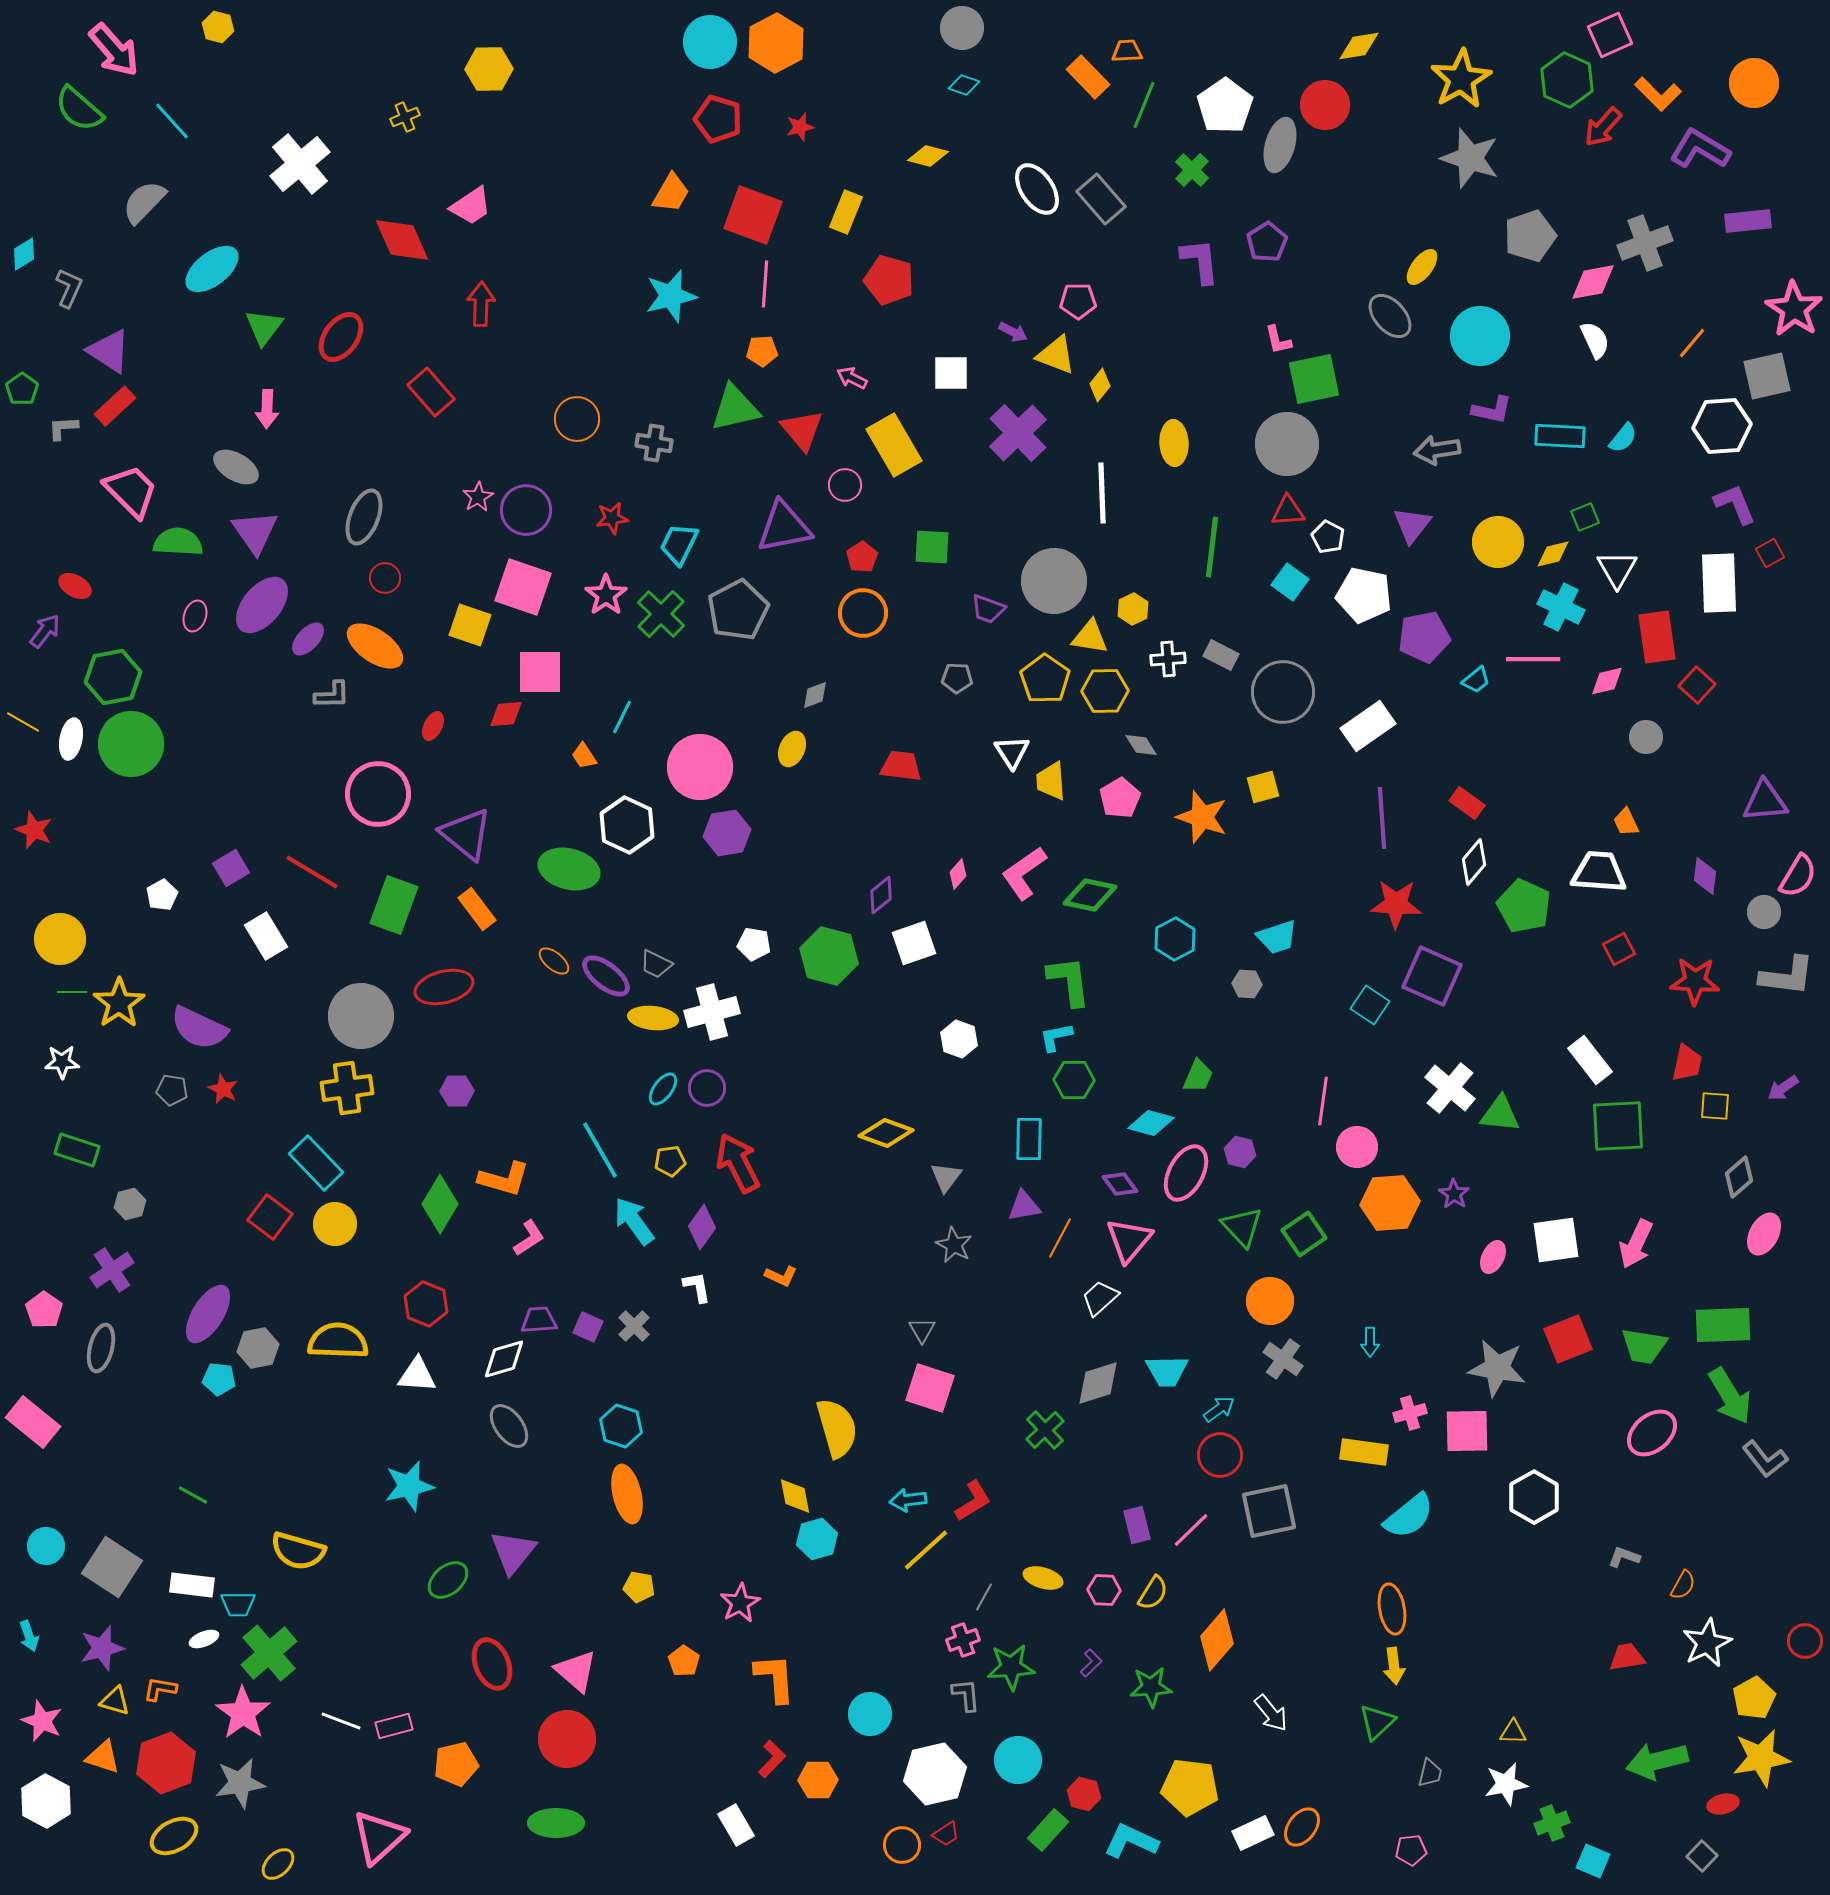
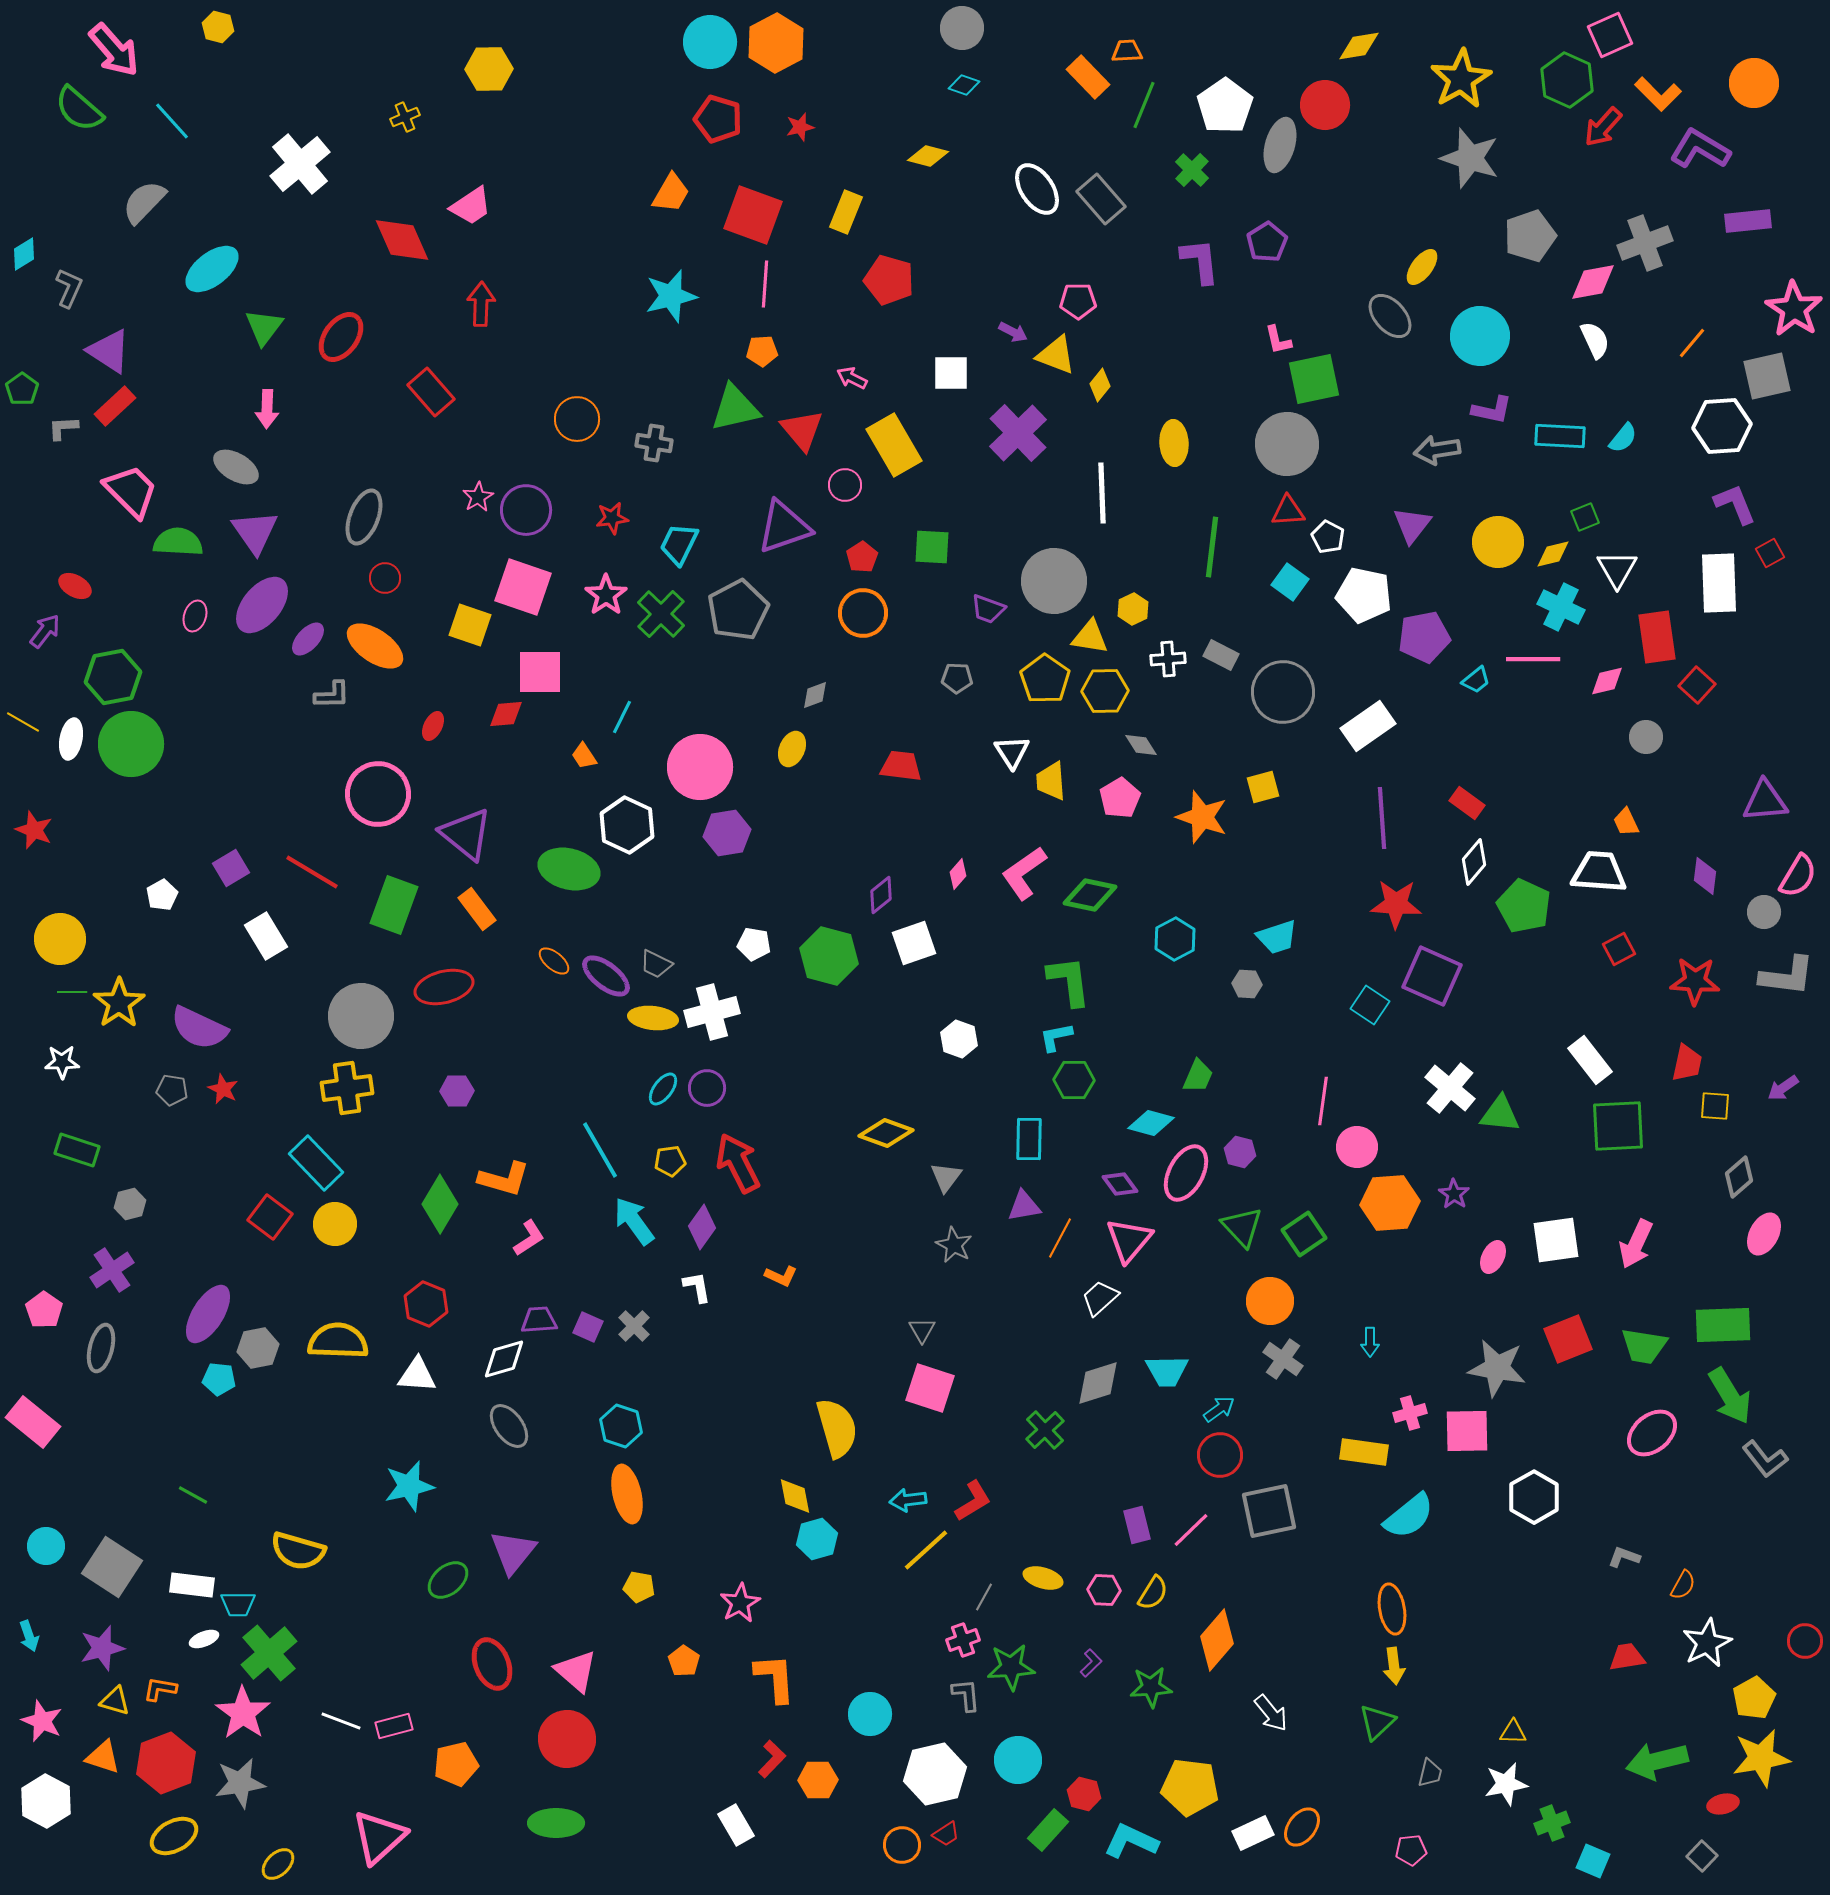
purple triangle at (784, 527): rotated 8 degrees counterclockwise
